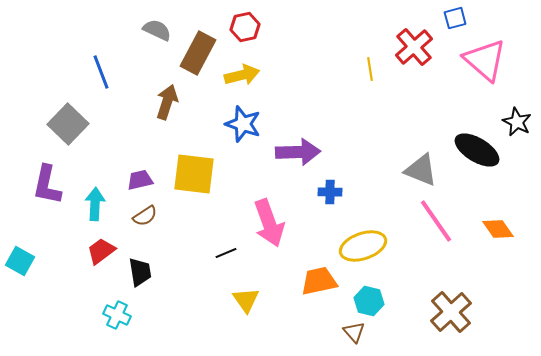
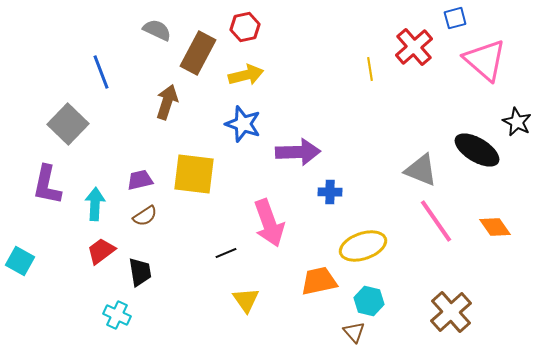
yellow arrow: moved 4 px right
orange diamond: moved 3 px left, 2 px up
